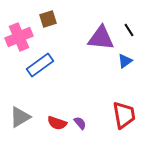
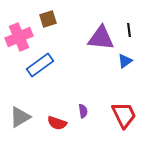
black line: rotated 24 degrees clockwise
red trapezoid: rotated 16 degrees counterclockwise
purple semicircle: moved 3 px right, 12 px up; rotated 32 degrees clockwise
